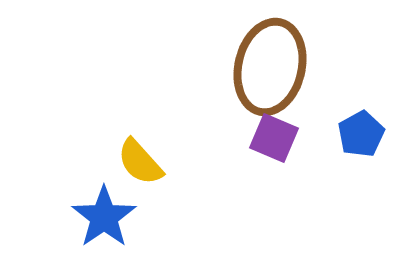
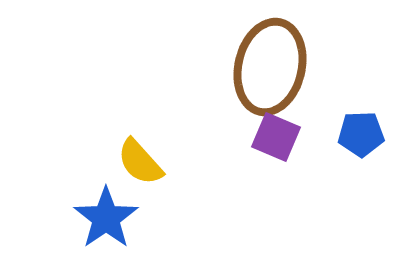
blue pentagon: rotated 27 degrees clockwise
purple square: moved 2 px right, 1 px up
blue star: moved 2 px right, 1 px down
